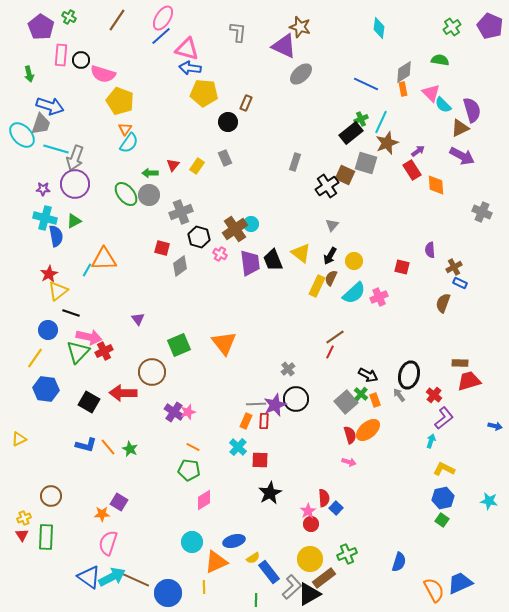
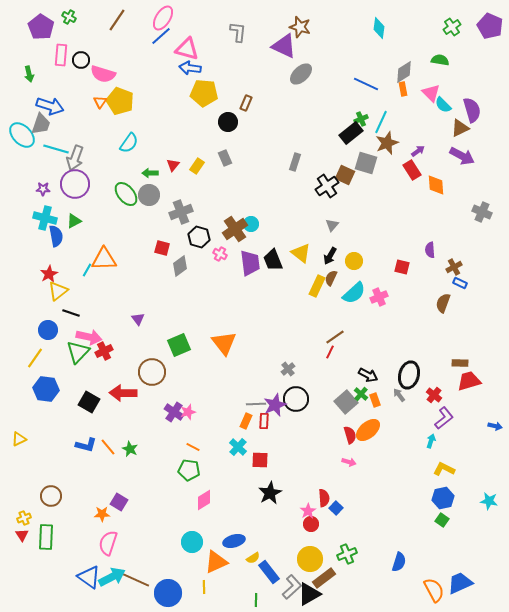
orange triangle at (125, 129): moved 25 px left, 27 px up
